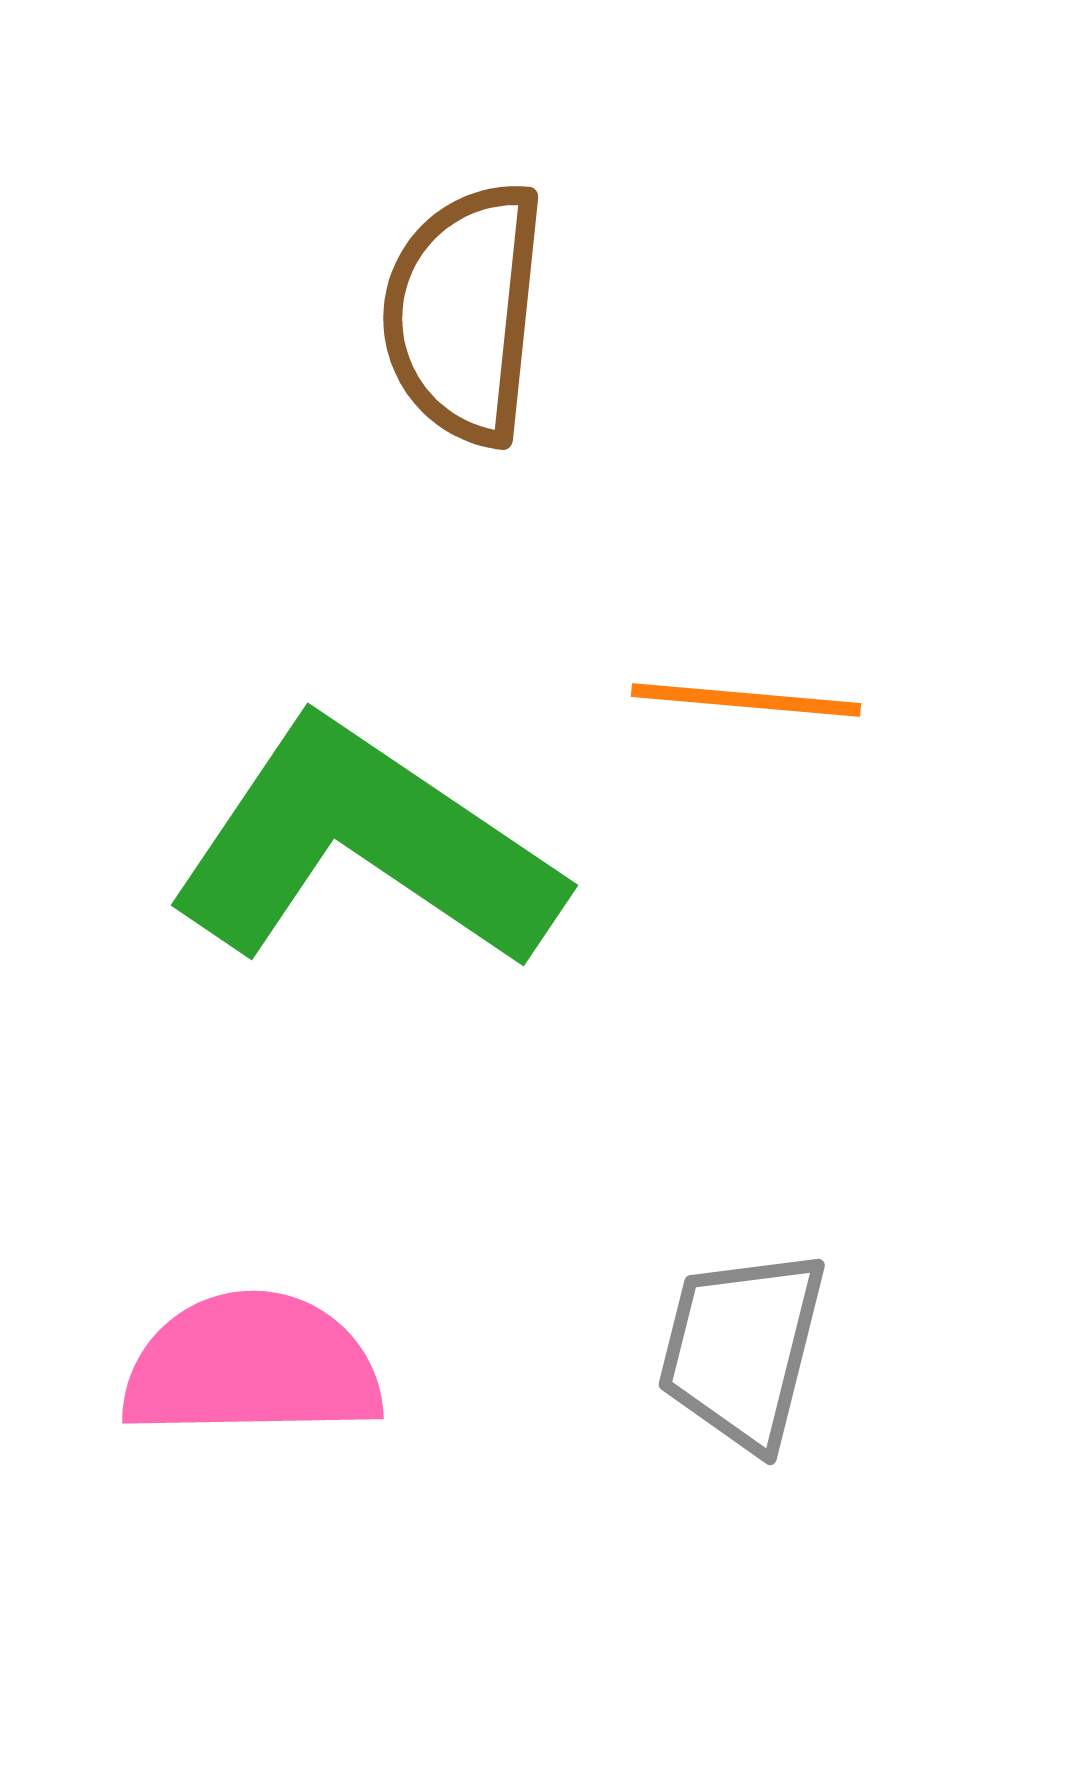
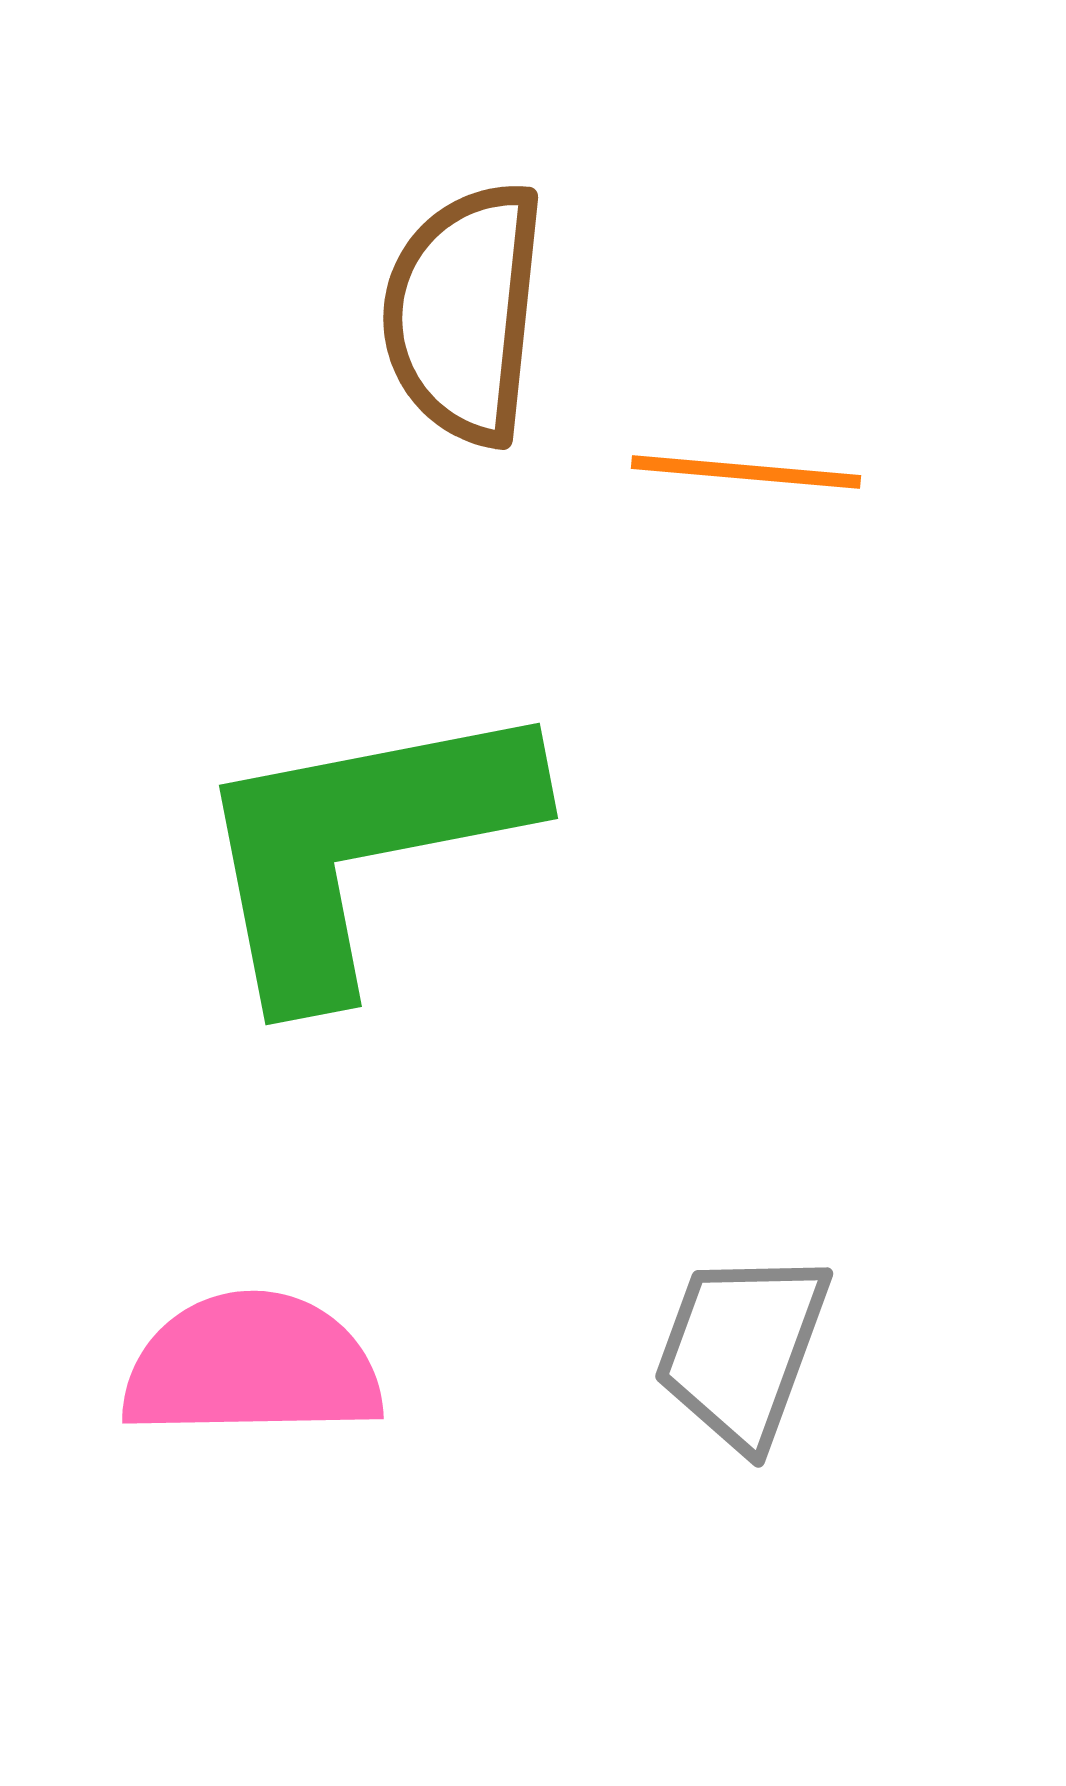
orange line: moved 228 px up
green L-shape: moved 4 px left; rotated 45 degrees counterclockwise
gray trapezoid: rotated 6 degrees clockwise
